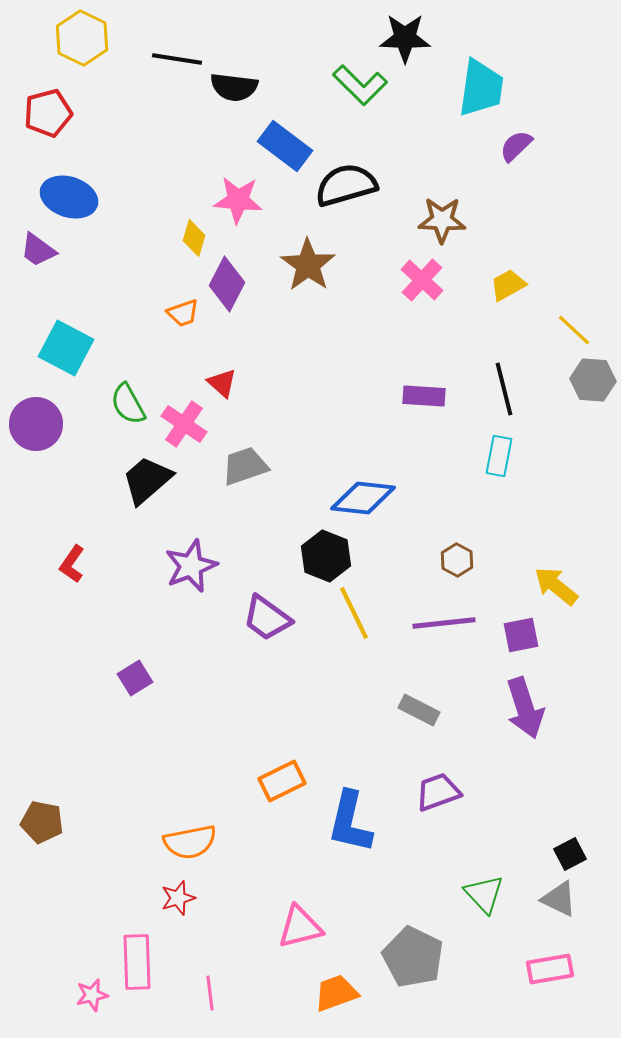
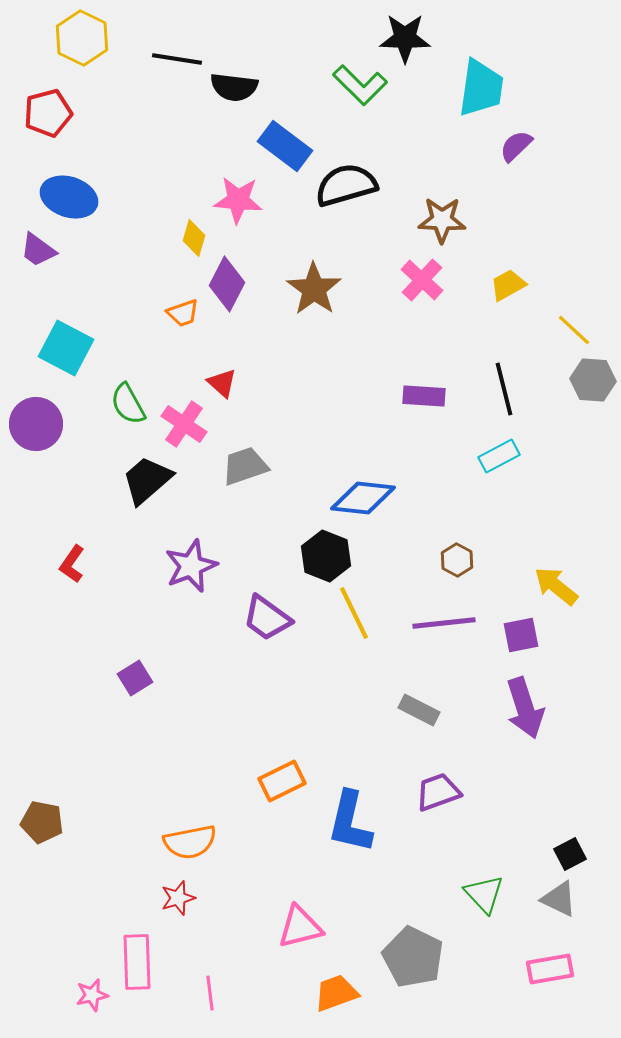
brown star at (308, 265): moved 6 px right, 24 px down
cyan rectangle at (499, 456): rotated 51 degrees clockwise
